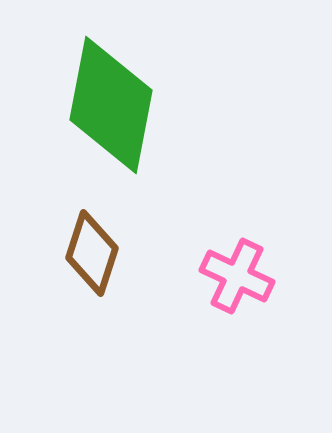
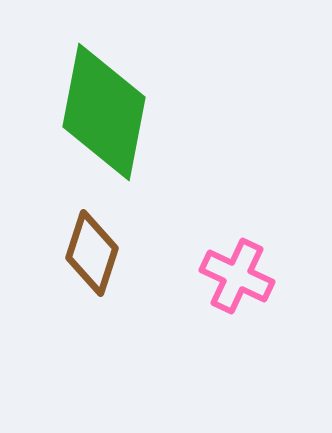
green diamond: moved 7 px left, 7 px down
